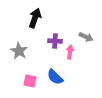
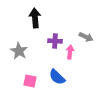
black arrow: rotated 24 degrees counterclockwise
blue semicircle: moved 2 px right
